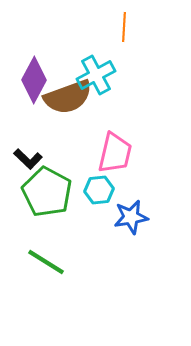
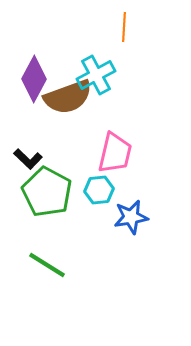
purple diamond: moved 1 px up
green line: moved 1 px right, 3 px down
